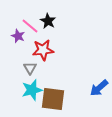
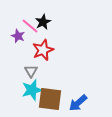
black star: moved 5 px left, 1 px down; rotated 14 degrees clockwise
red star: rotated 15 degrees counterclockwise
gray triangle: moved 1 px right, 3 px down
blue arrow: moved 21 px left, 15 px down
brown square: moved 3 px left
